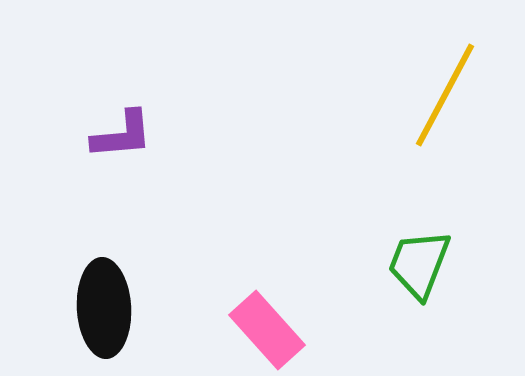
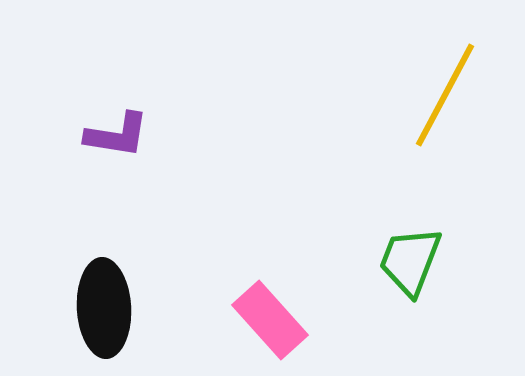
purple L-shape: moved 5 px left; rotated 14 degrees clockwise
green trapezoid: moved 9 px left, 3 px up
pink rectangle: moved 3 px right, 10 px up
